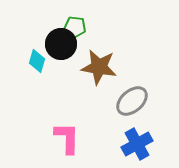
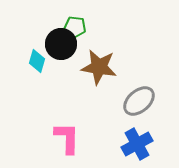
gray ellipse: moved 7 px right
